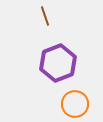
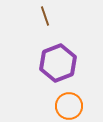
orange circle: moved 6 px left, 2 px down
